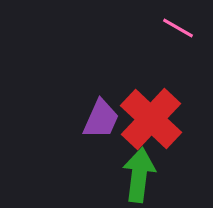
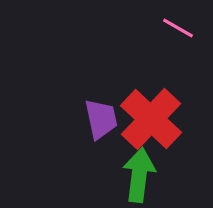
purple trapezoid: rotated 36 degrees counterclockwise
